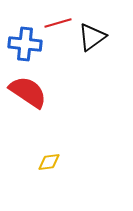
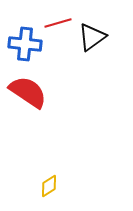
yellow diamond: moved 24 px down; rotated 25 degrees counterclockwise
